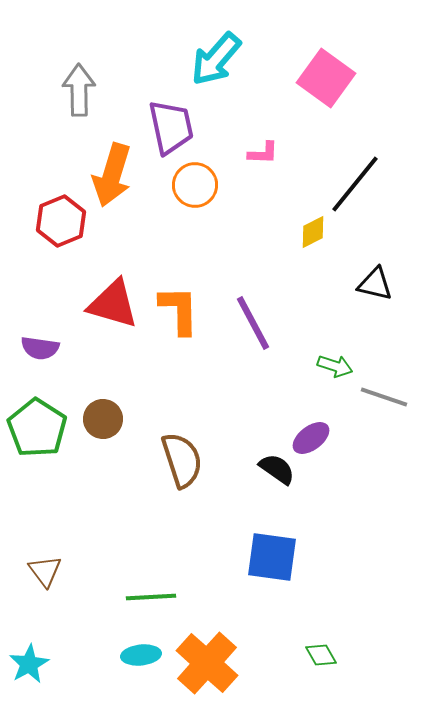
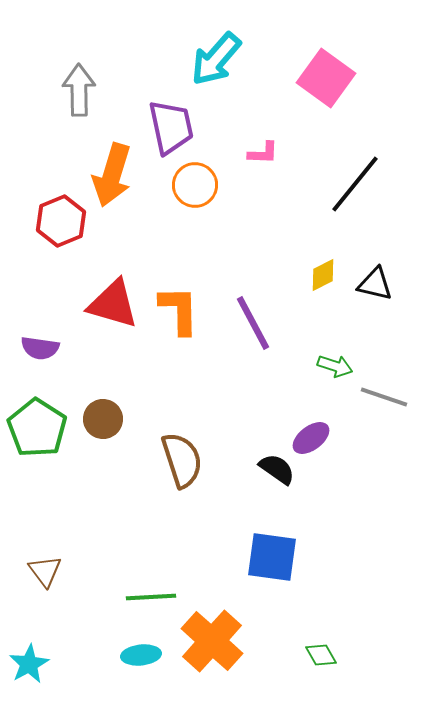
yellow diamond: moved 10 px right, 43 px down
orange cross: moved 5 px right, 22 px up
